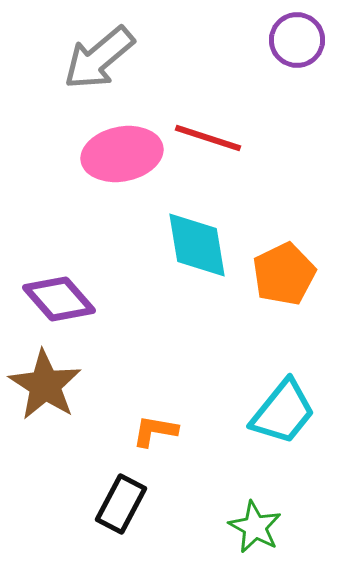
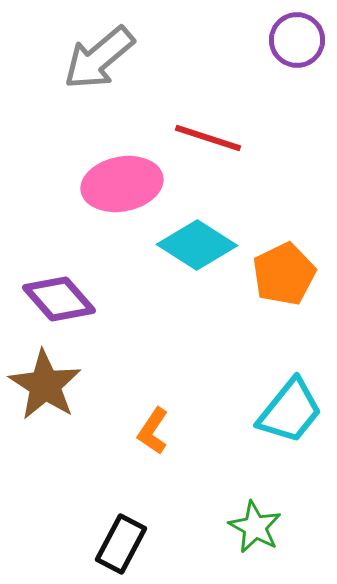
pink ellipse: moved 30 px down
cyan diamond: rotated 48 degrees counterclockwise
cyan trapezoid: moved 7 px right, 1 px up
orange L-shape: moved 2 px left; rotated 66 degrees counterclockwise
black rectangle: moved 40 px down
